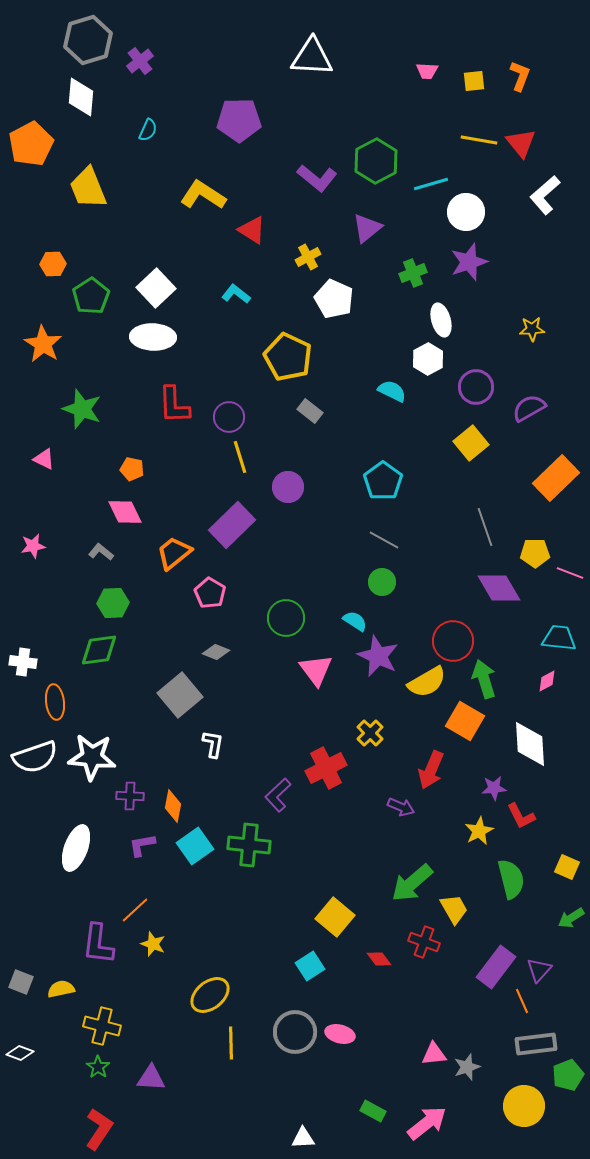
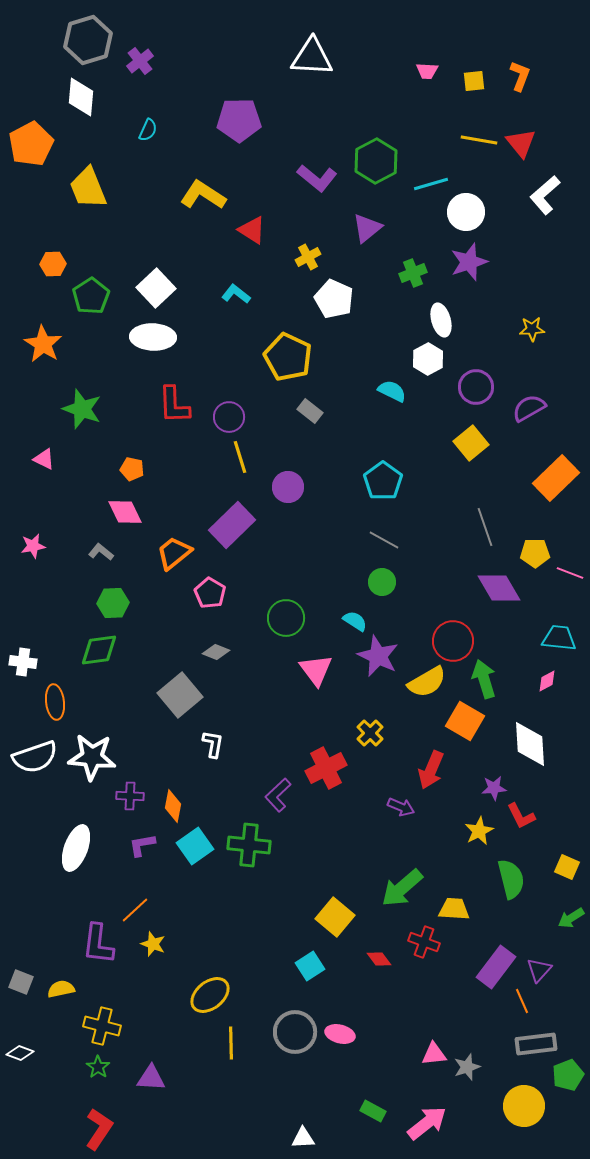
green arrow at (412, 883): moved 10 px left, 5 px down
yellow trapezoid at (454, 909): rotated 56 degrees counterclockwise
